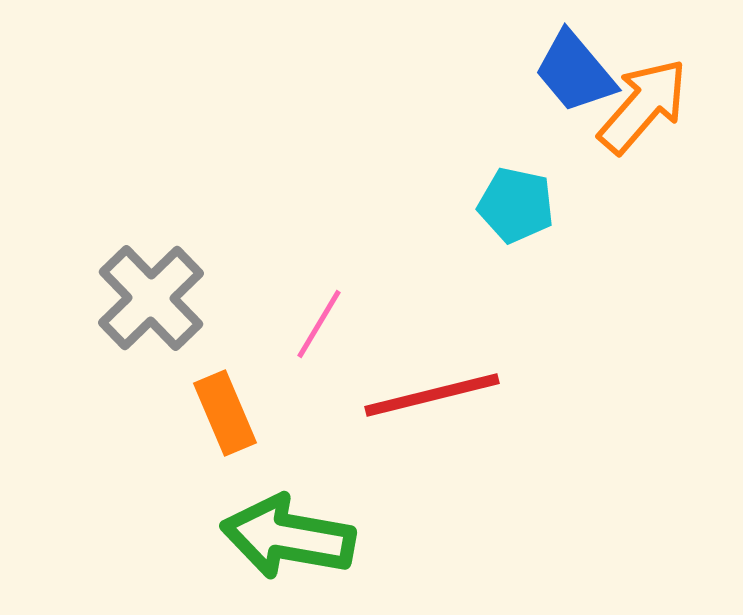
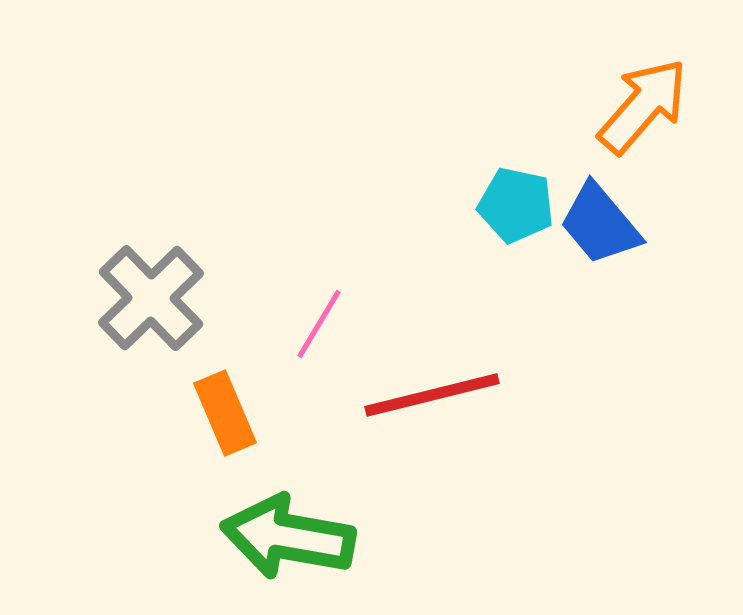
blue trapezoid: moved 25 px right, 152 px down
